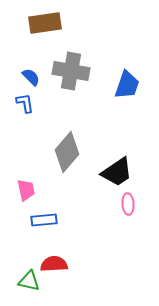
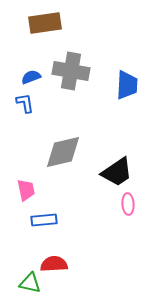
blue semicircle: rotated 66 degrees counterclockwise
blue trapezoid: rotated 16 degrees counterclockwise
gray diamond: moved 4 px left; rotated 36 degrees clockwise
green triangle: moved 1 px right, 2 px down
